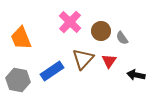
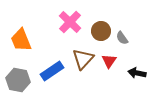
orange trapezoid: moved 2 px down
black arrow: moved 1 px right, 2 px up
